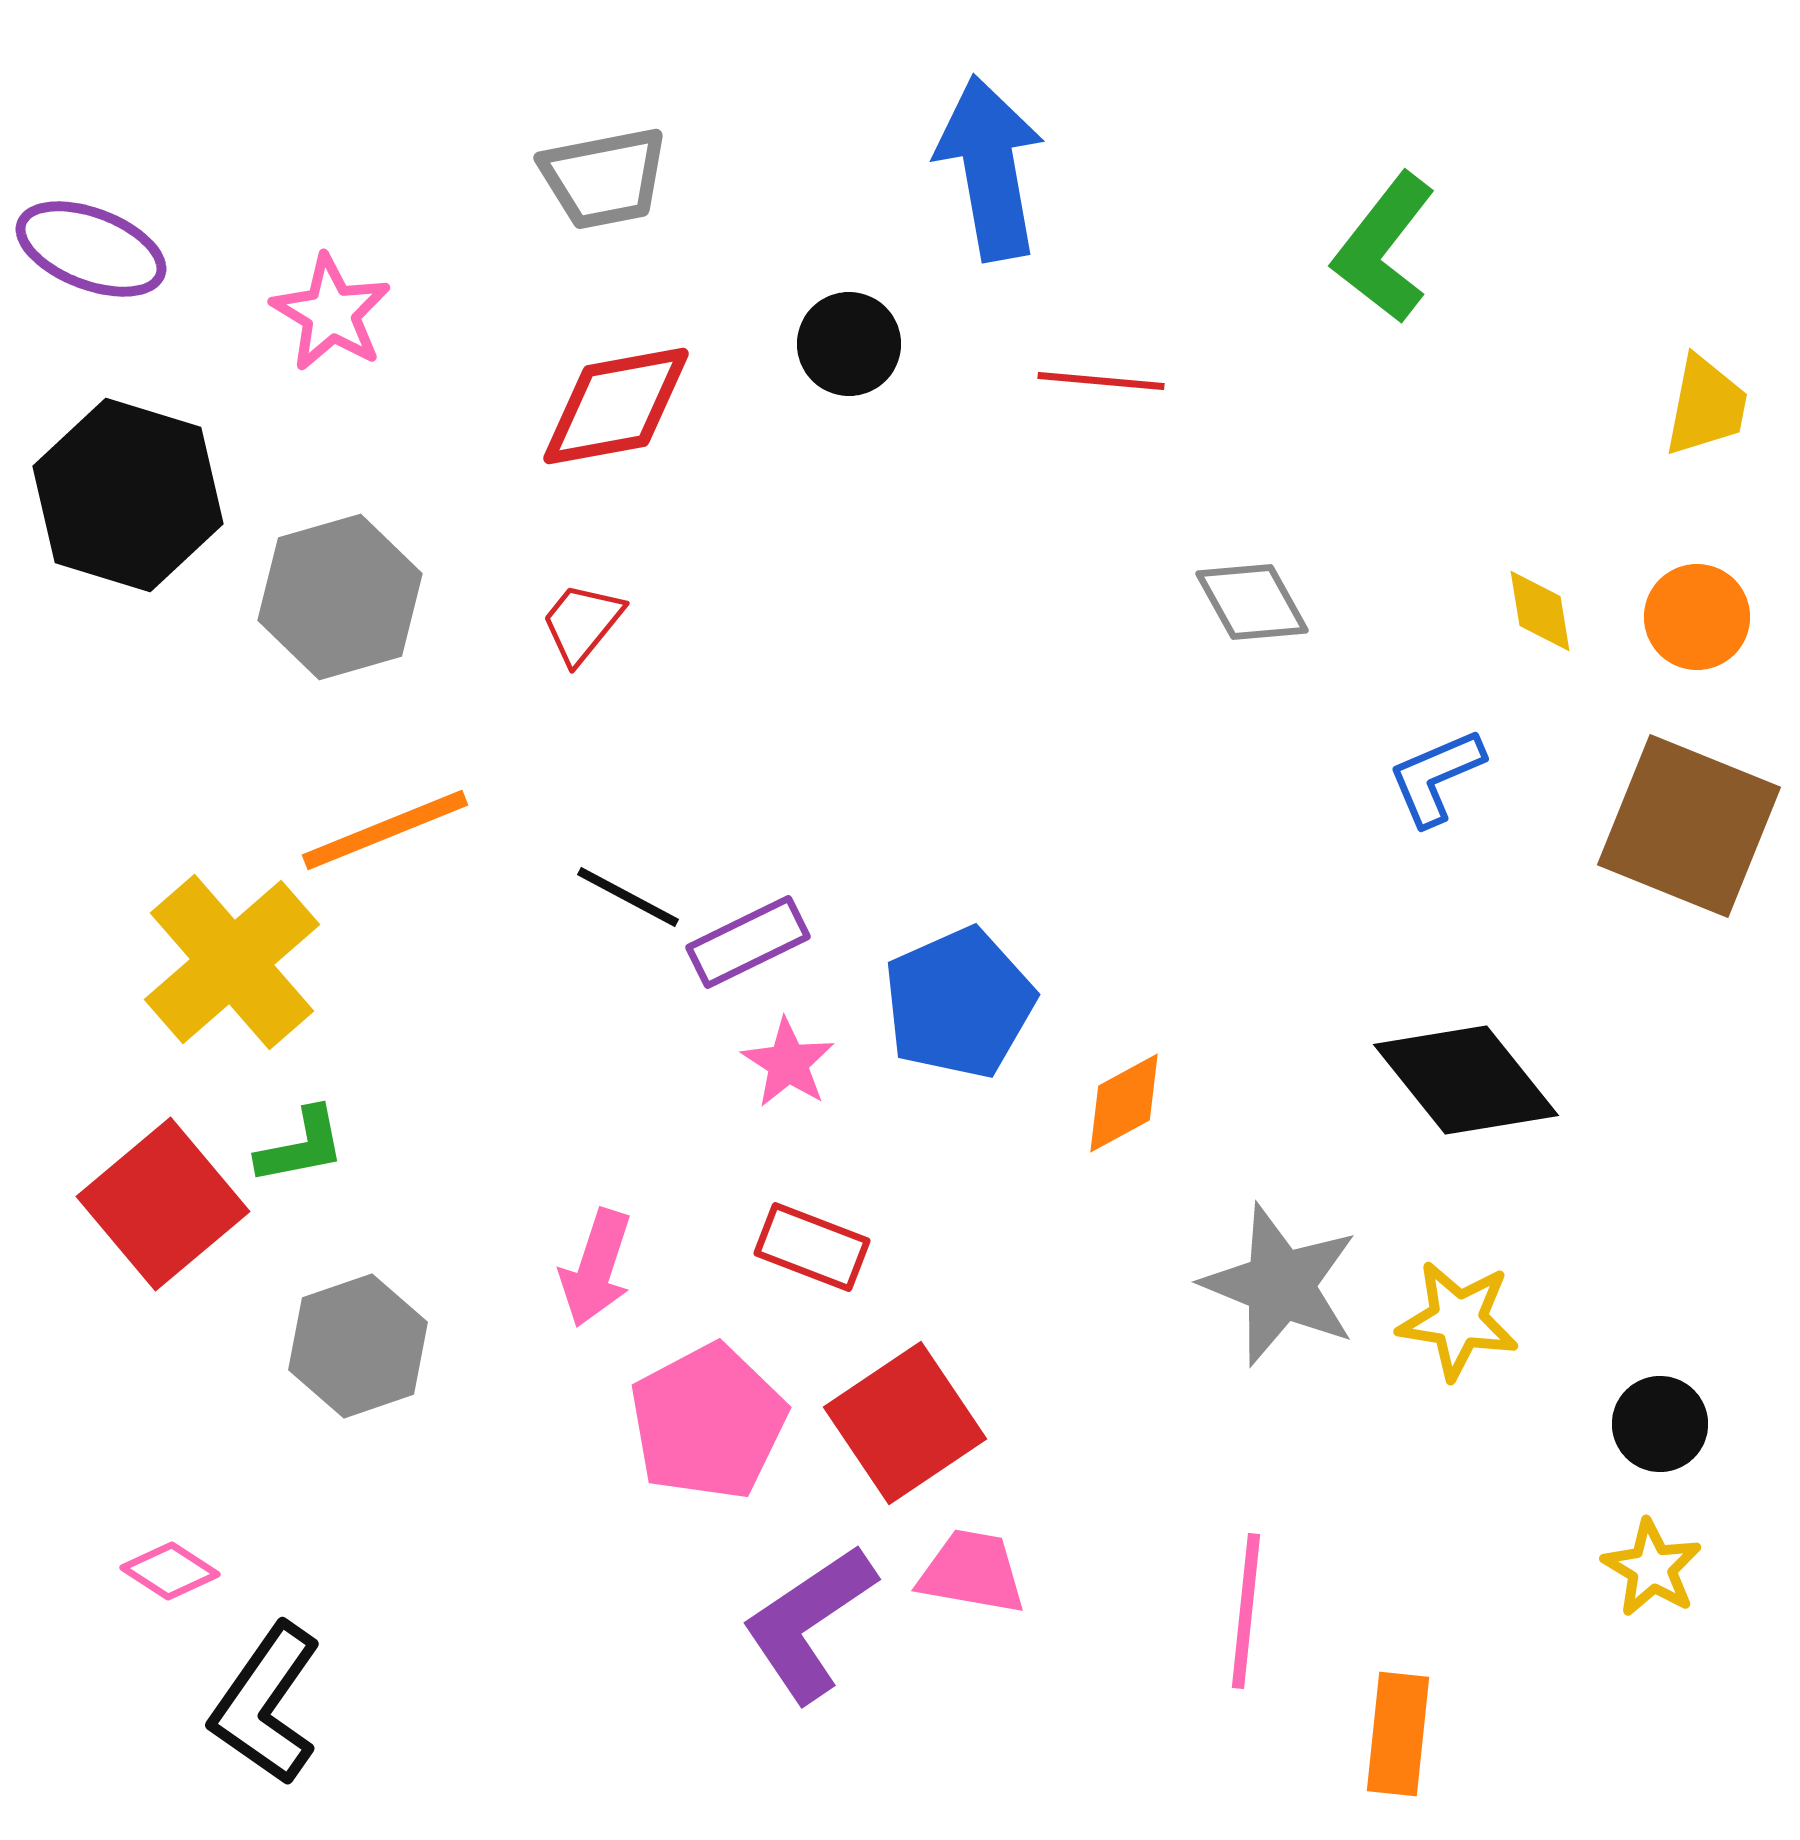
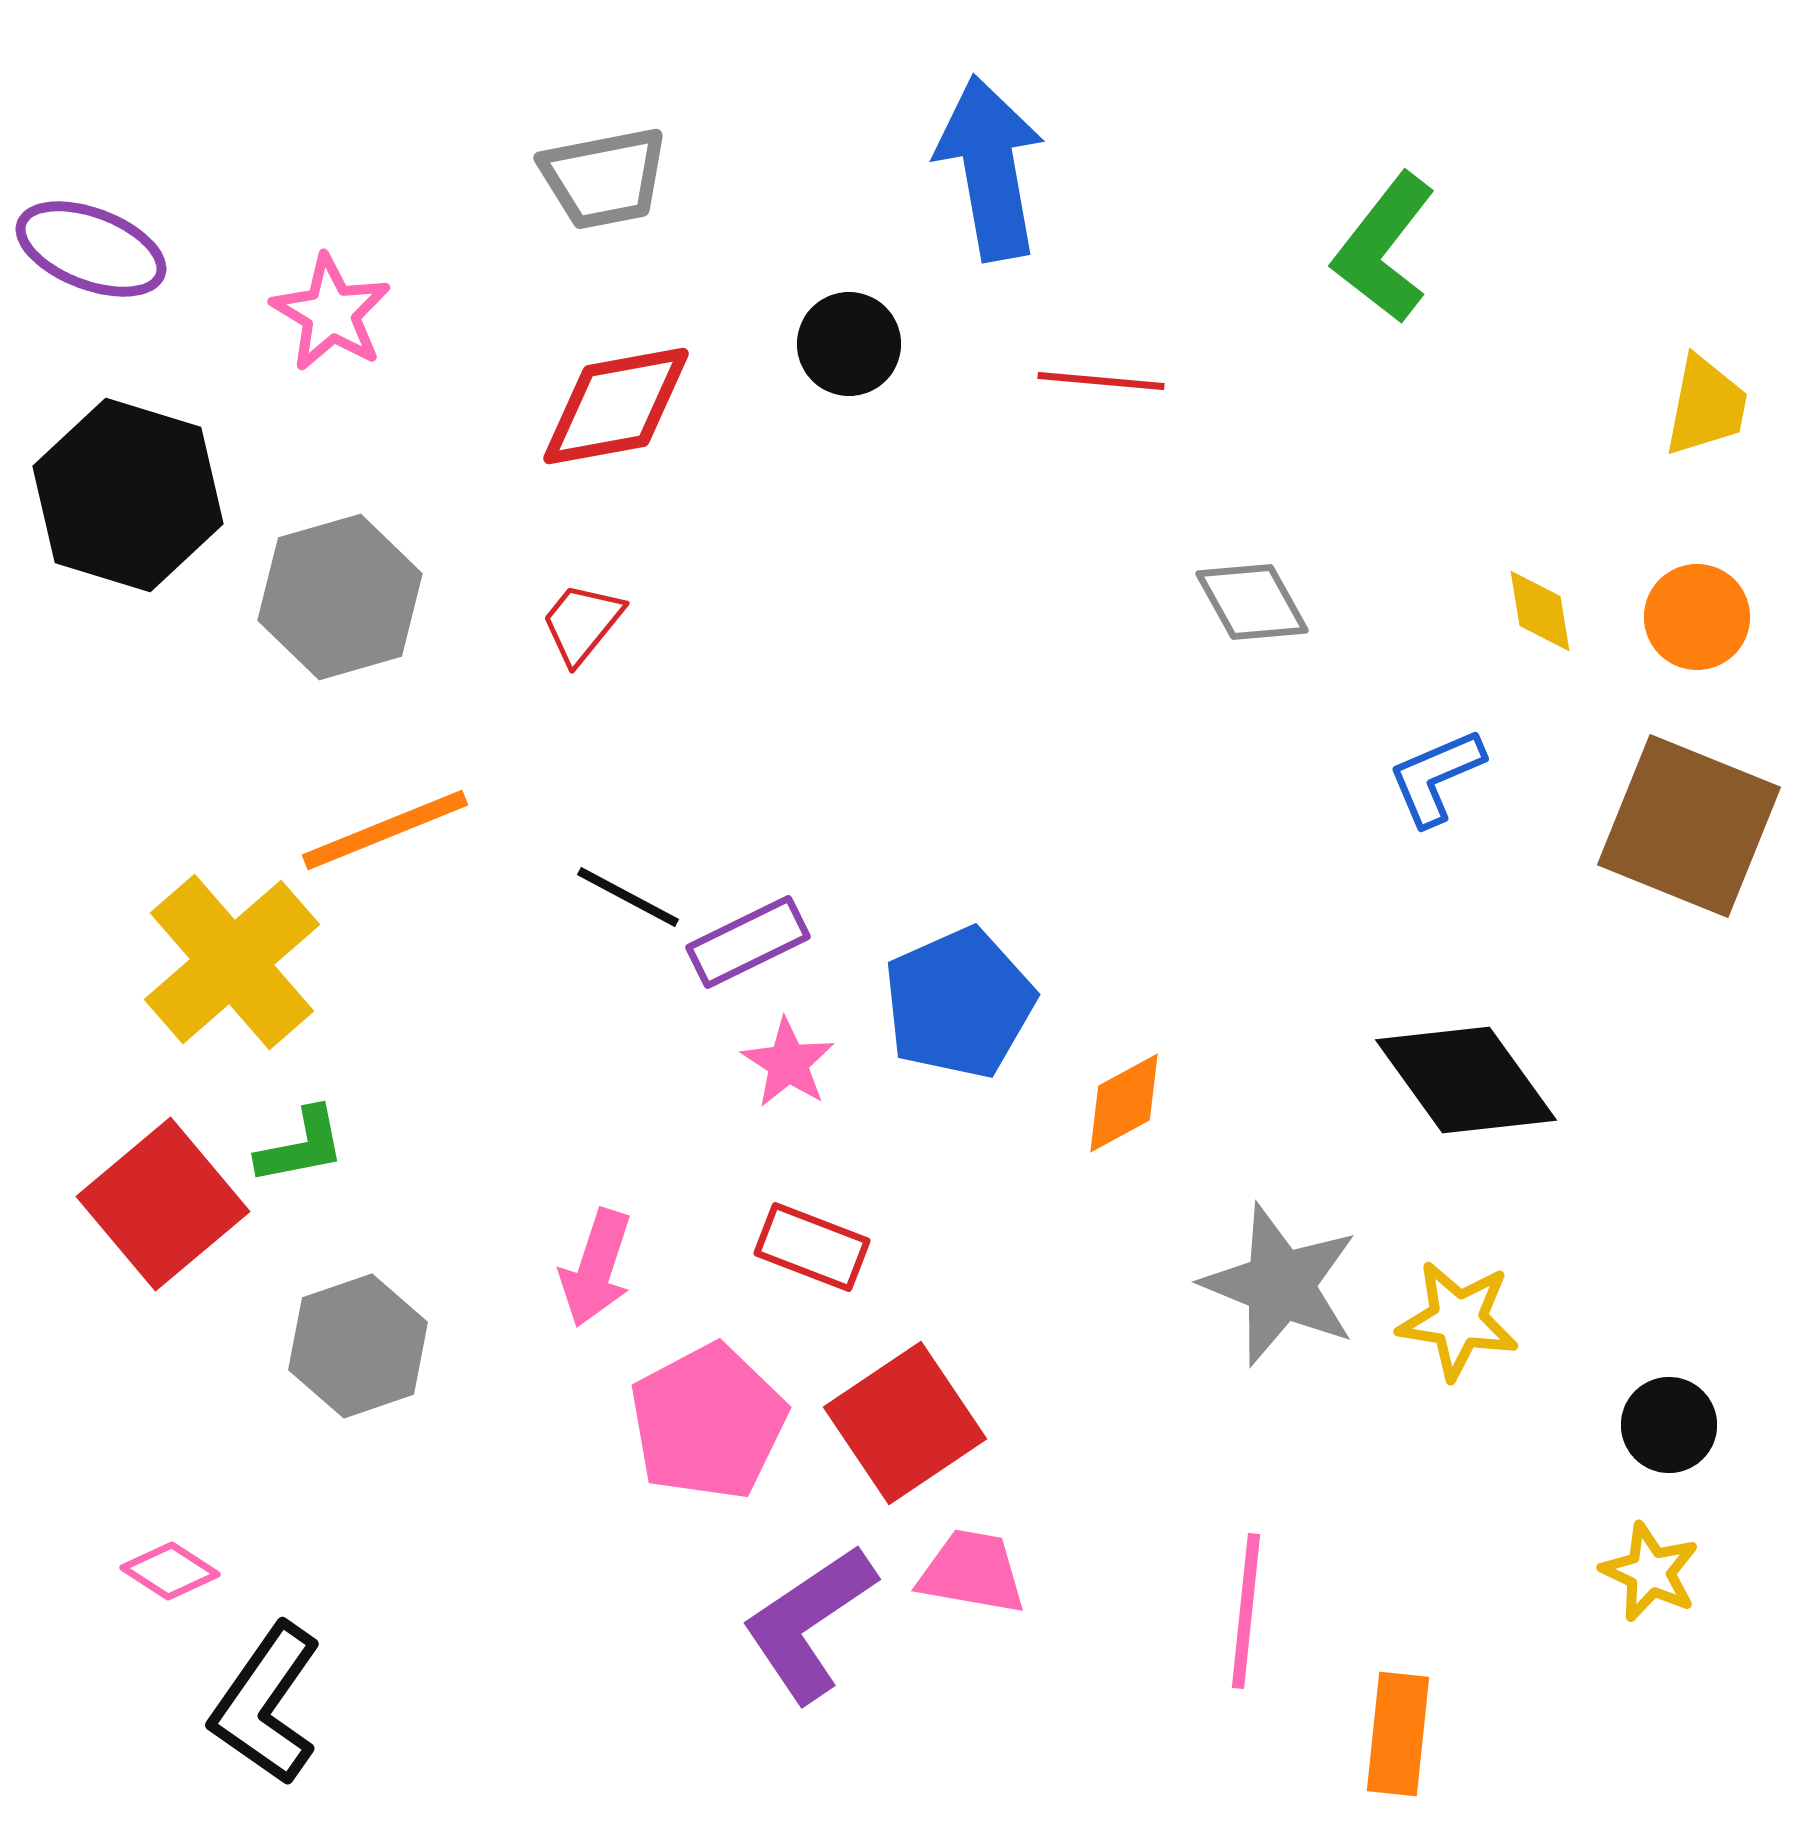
black diamond at (1466, 1080): rotated 3 degrees clockwise
black circle at (1660, 1424): moved 9 px right, 1 px down
yellow star at (1652, 1568): moved 2 px left, 4 px down; rotated 6 degrees counterclockwise
